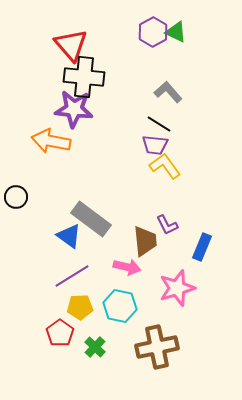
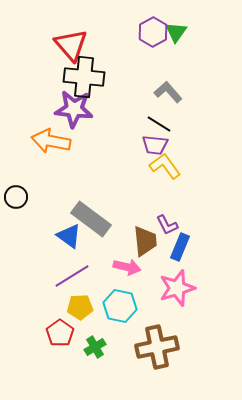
green triangle: rotated 40 degrees clockwise
blue rectangle: moved 22 px left
green cross: rotated 15 degrees clockwise
